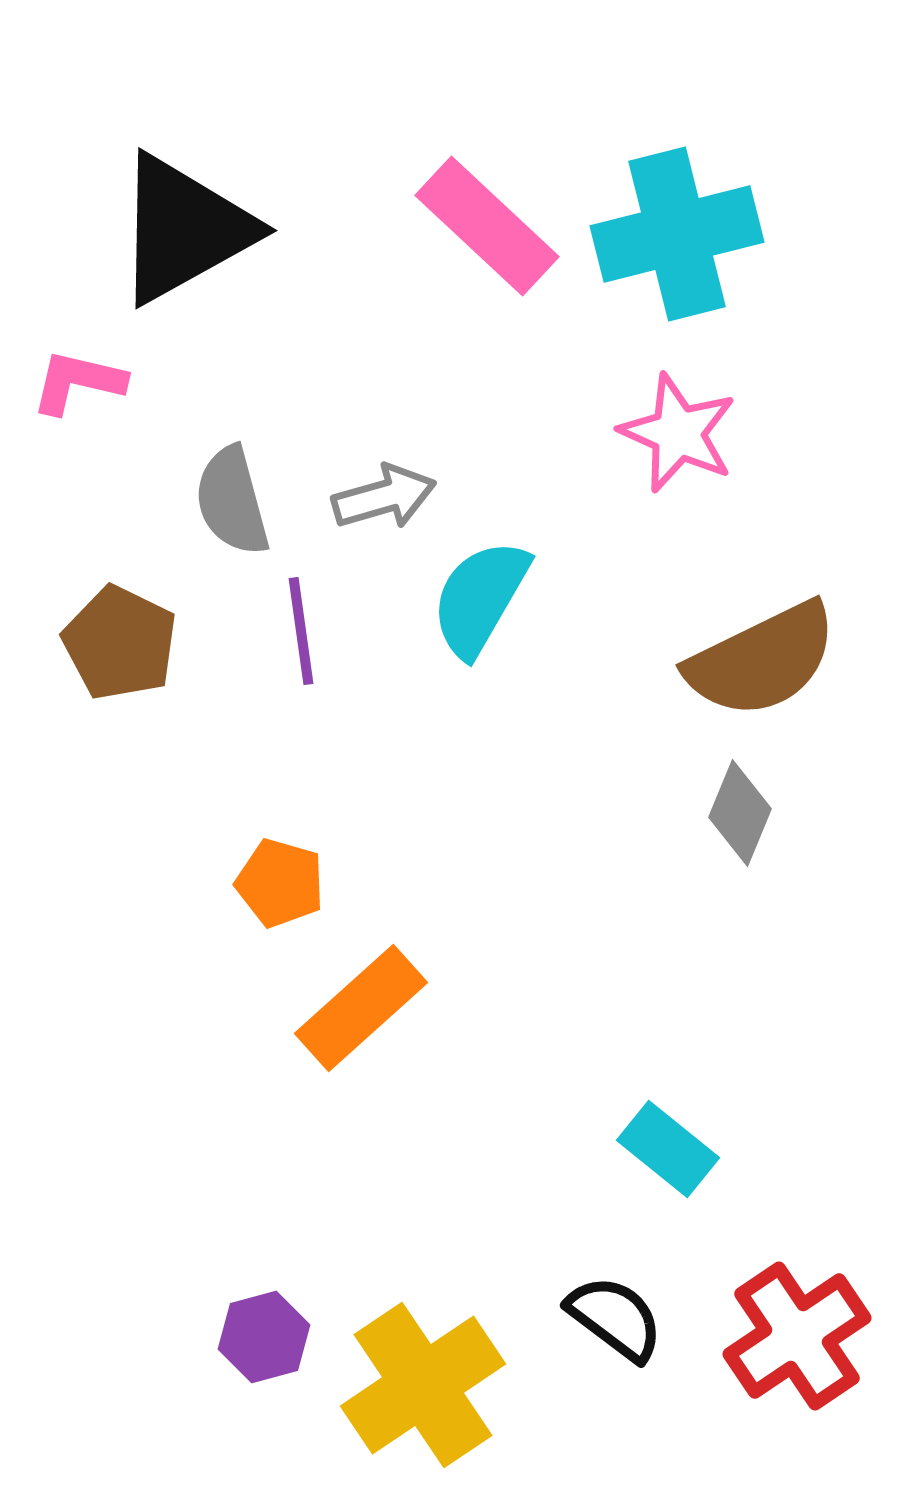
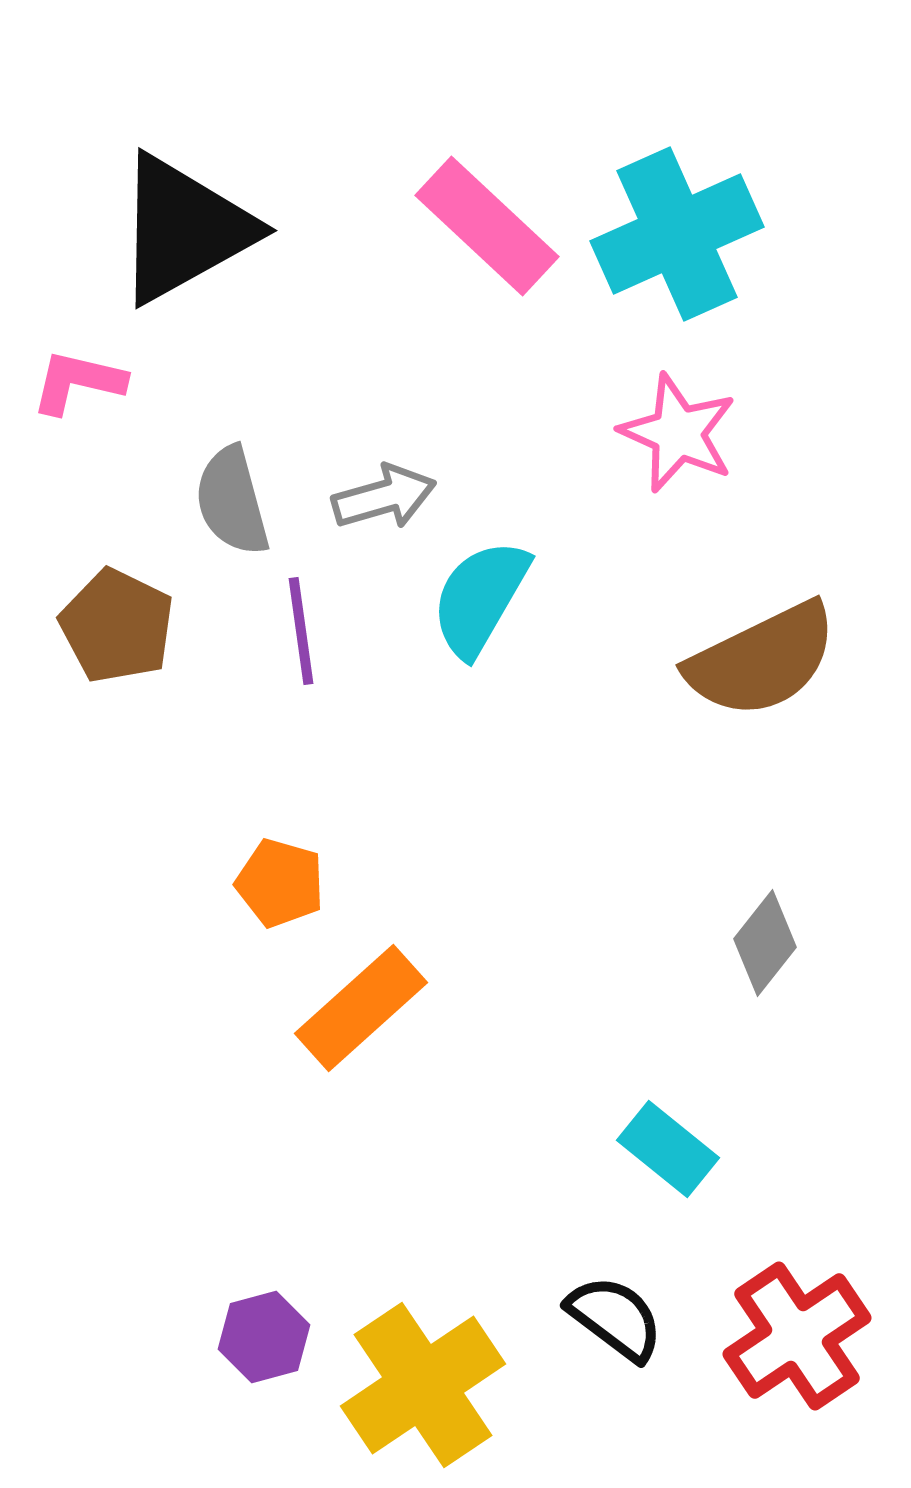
cyan cross: rotated 10 degrees counterclockwise
brown pentagon: moved 3 px left, 17 px up
gray diamond: moved 25 px right, 130 px down; rotated 16 degrees clockwise
